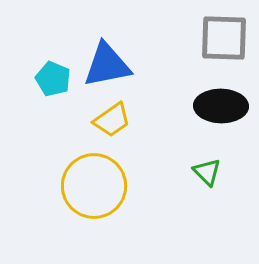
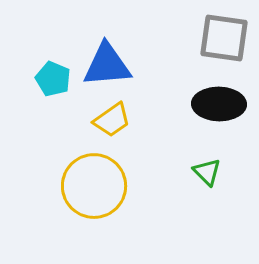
gray square: rotated 6 degrees clockwise
blue triangle: rotated 6 degrees clockwise
black ellipse: moved 2 px left, 2 px up
